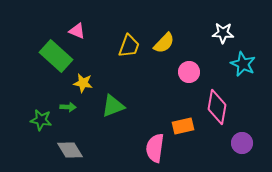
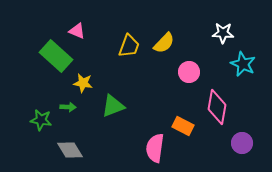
orange rectangle: rotated 40 degrees clockwise
